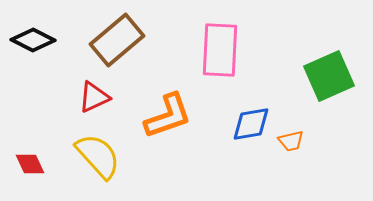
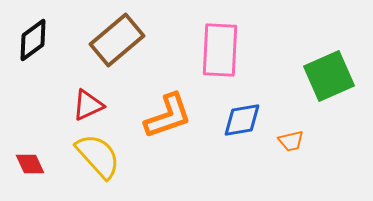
black diamond: rotated 63 degrees counterclockwise
red triangle: moved 6 px left, 8 px down
blue diamond: moved 9 px left, 4 px up
